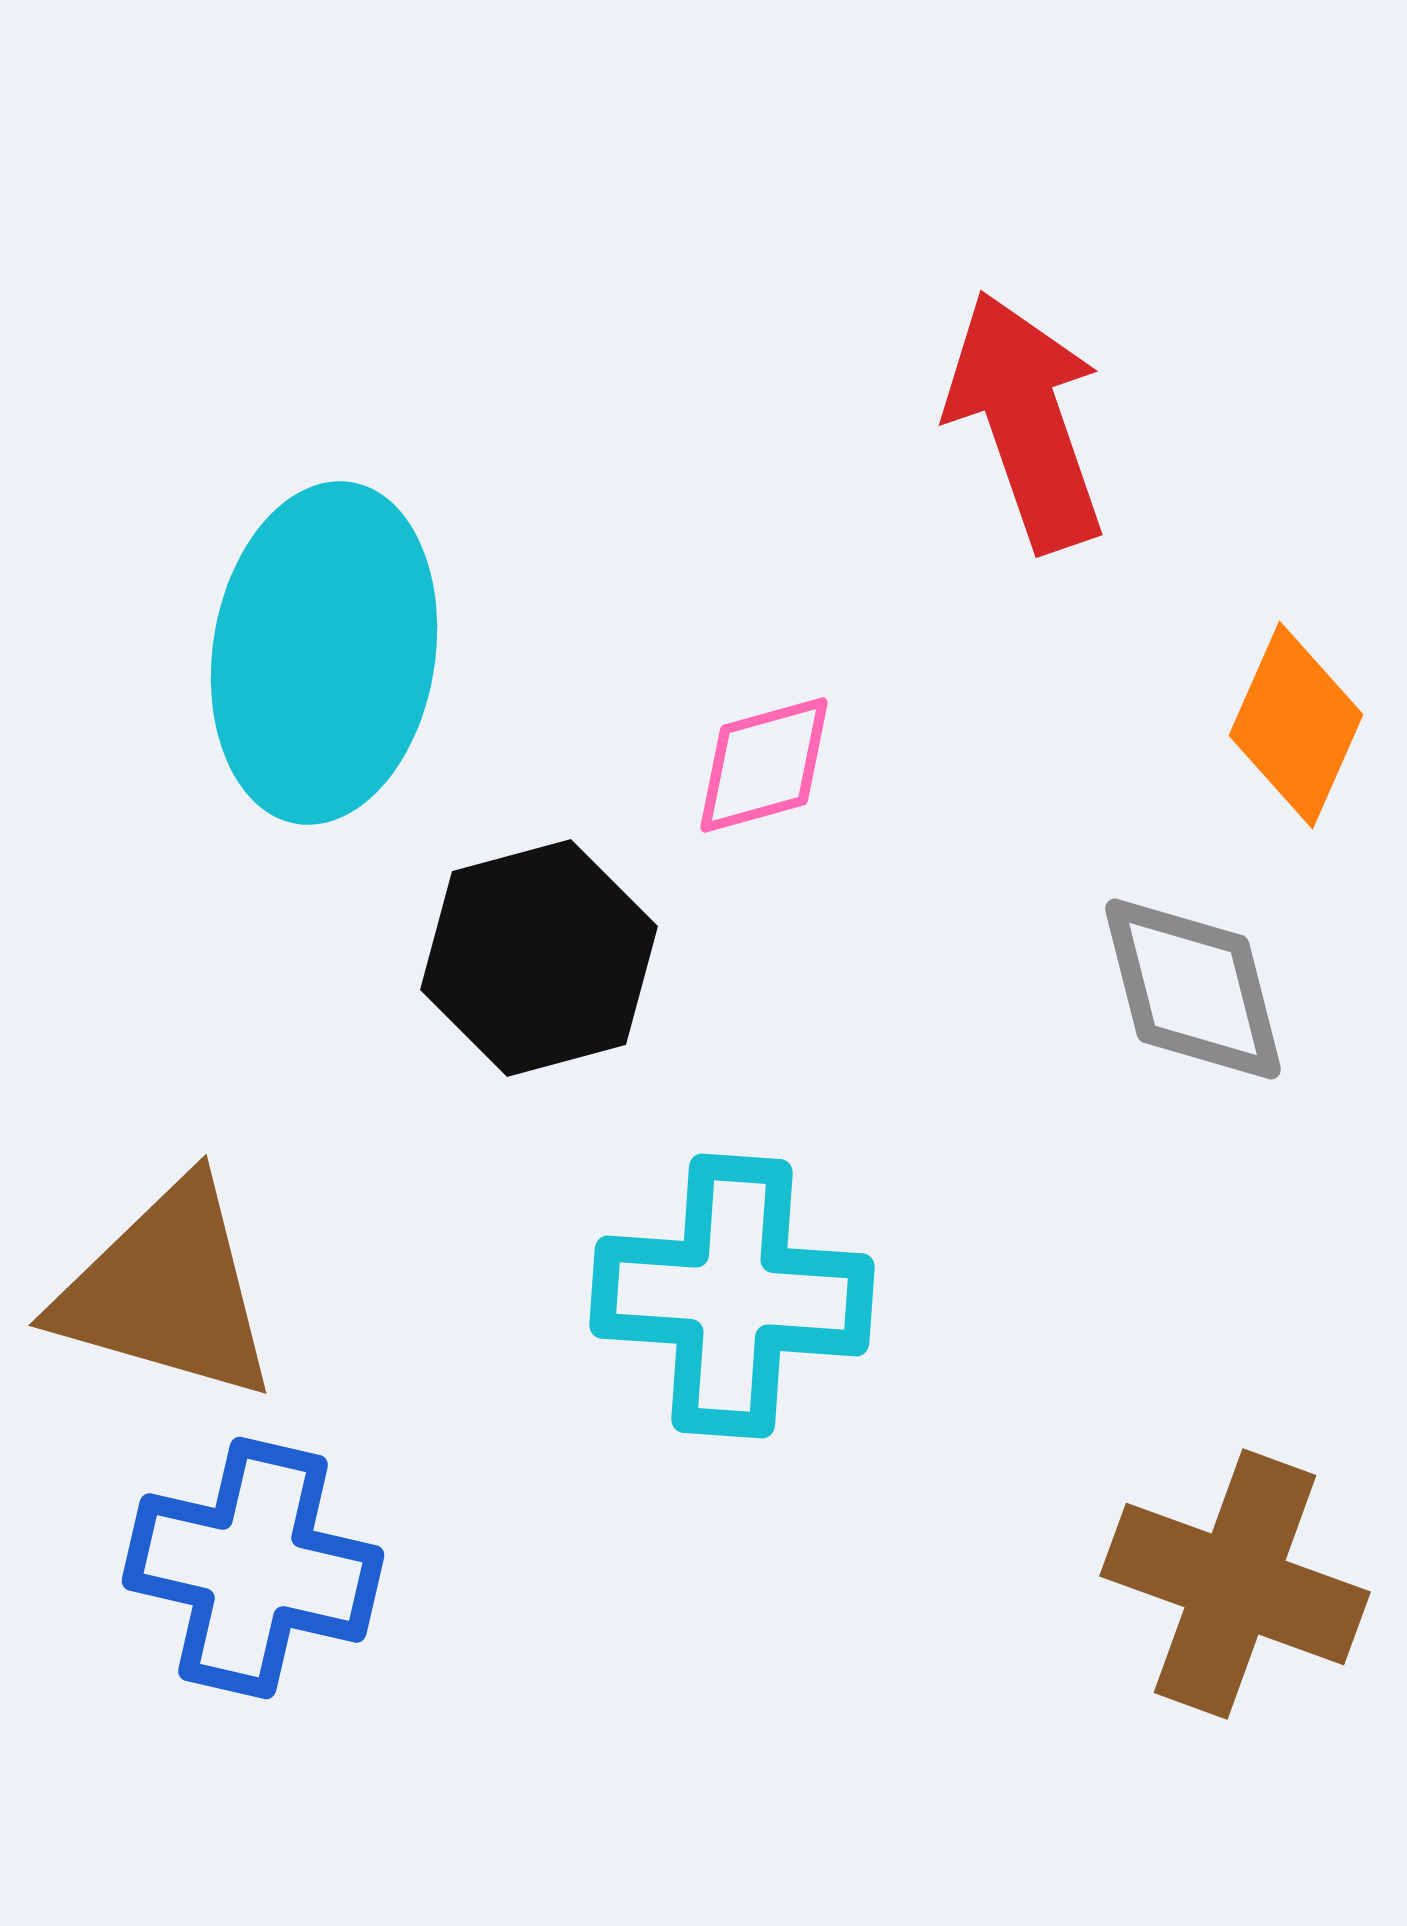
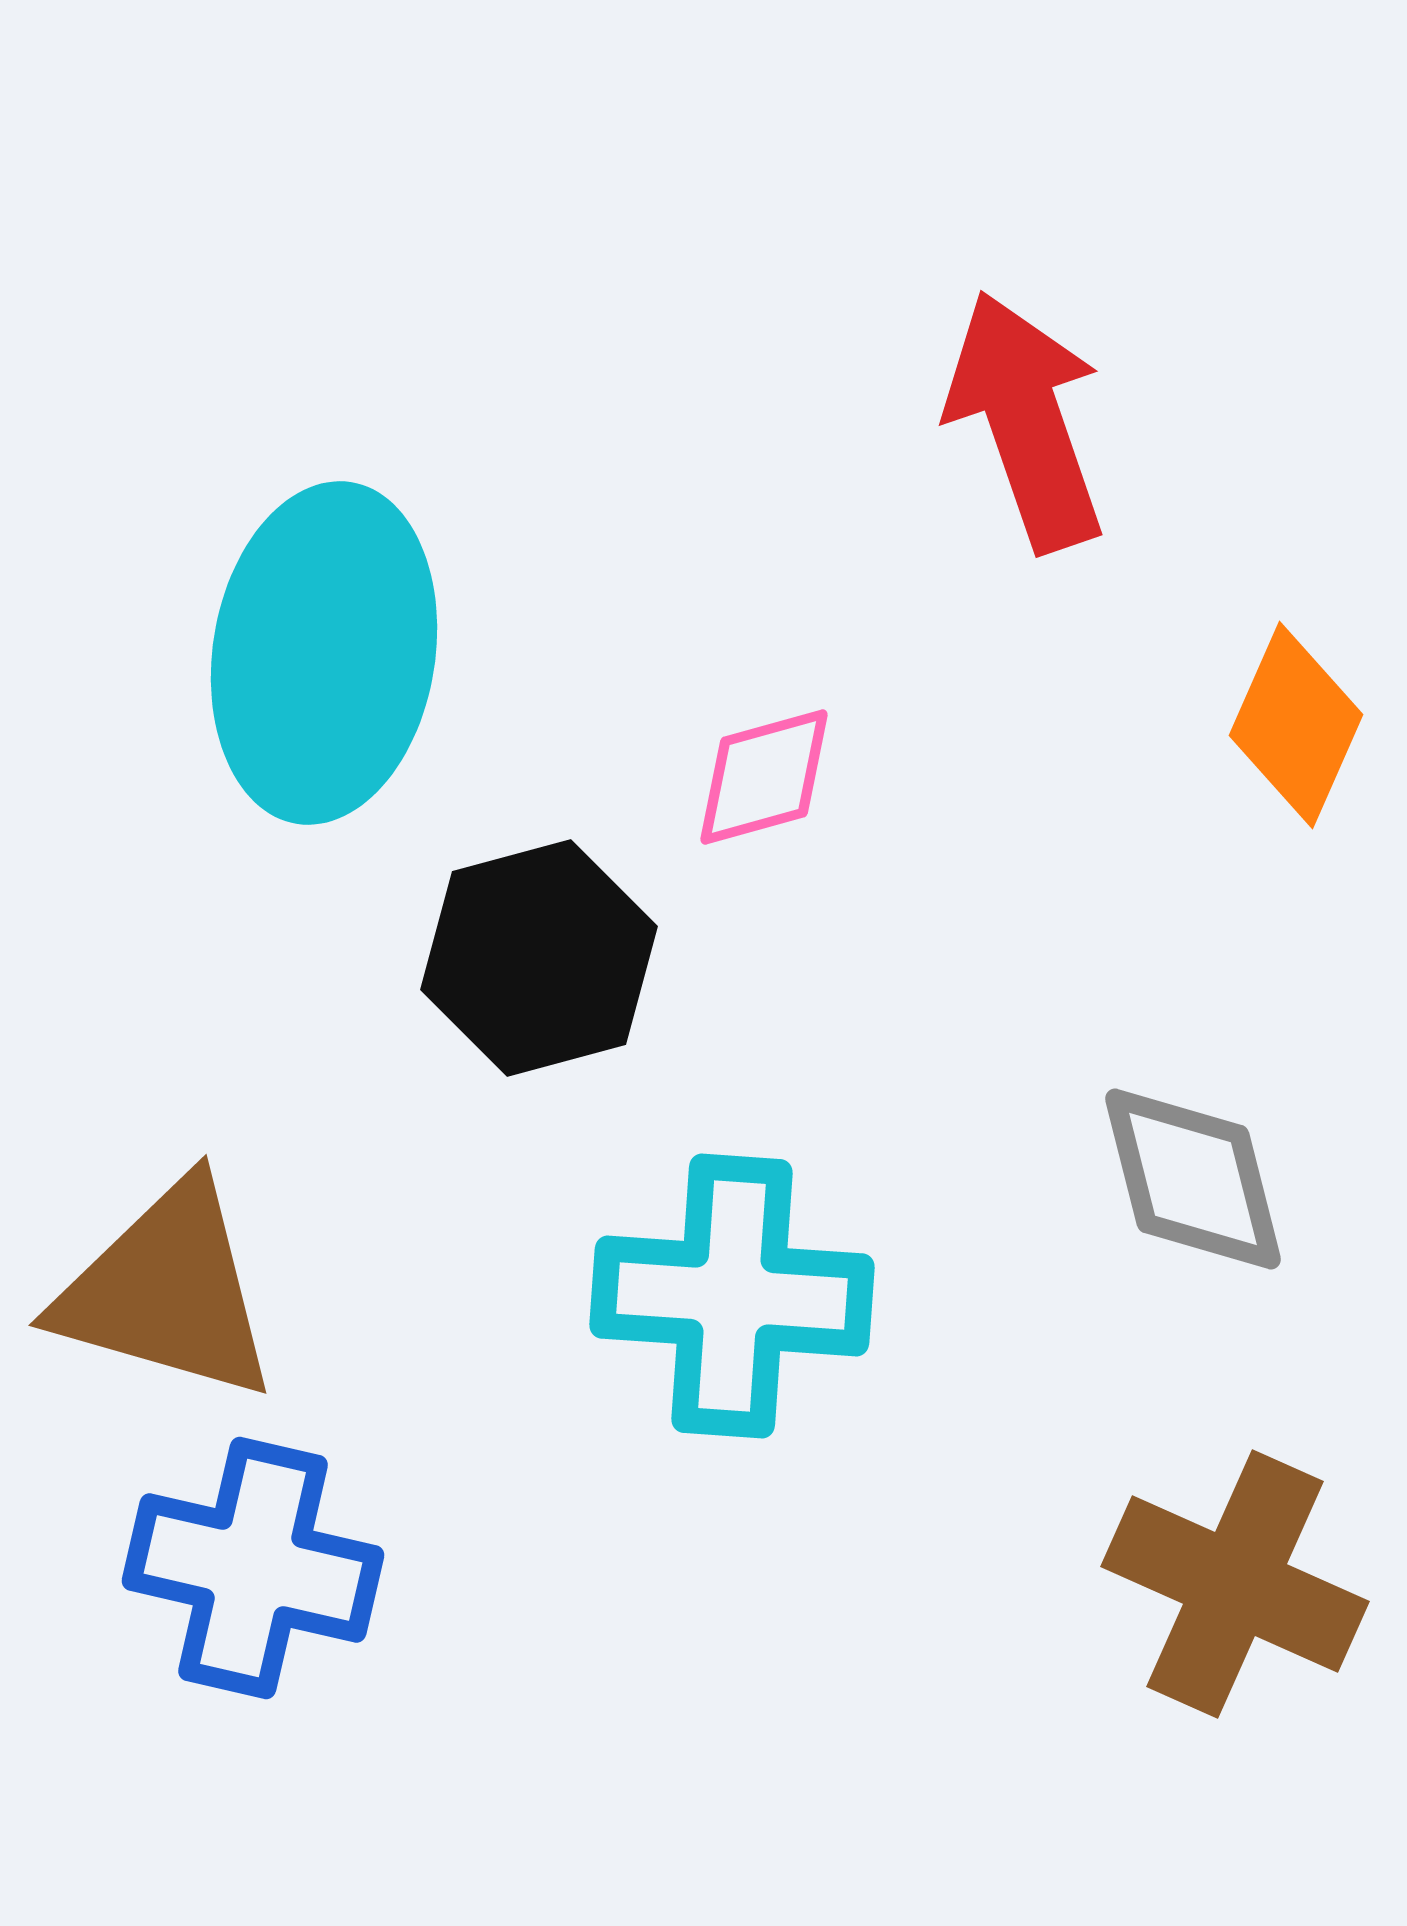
pink diamond: moved 12 px down
gray diamond: moved 190 px down
brown cross: rotated 4 degrees clockwise
